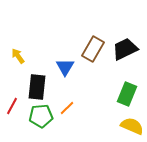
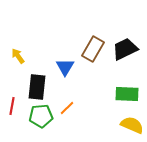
green rectangle: rotated 70 degrees clockwise
red line: rotated 18 degrees counterclockwise
yellow semicircle: moved 1 px up
